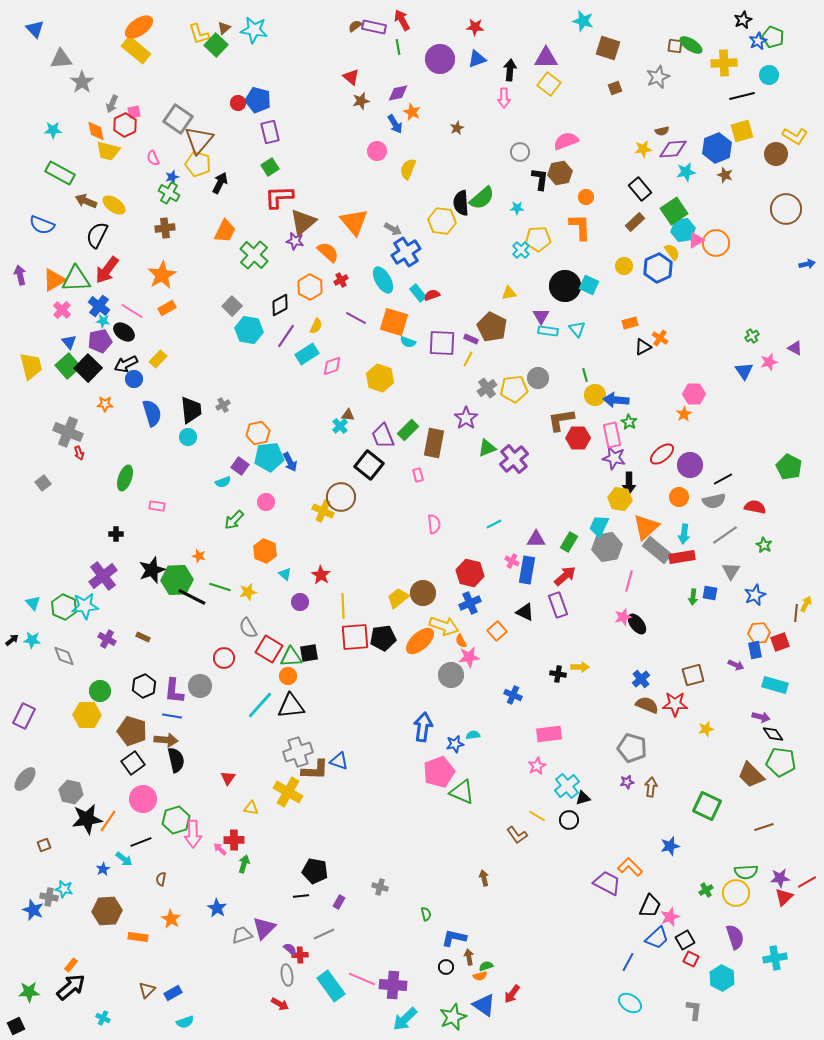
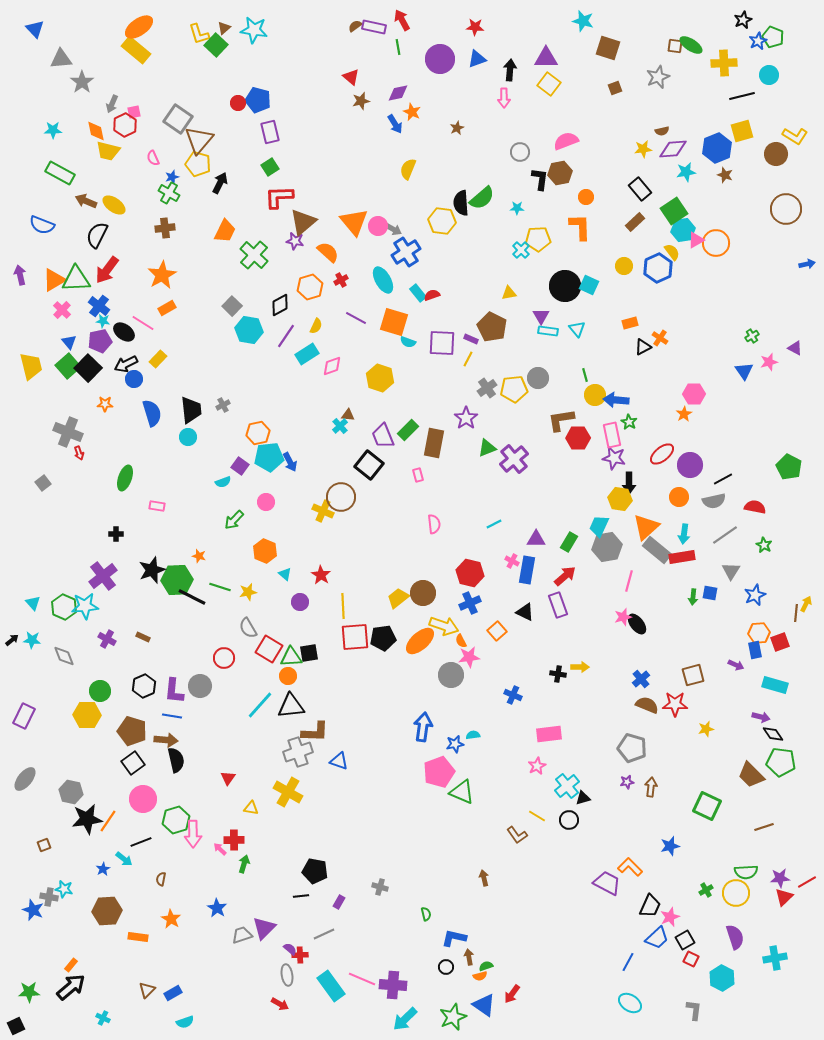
pink circle at (377, 151): moved 1 px right, 75 px down
orange hexagon at (310, 287): rotated 15 degrees clockwise
pink line at (132, 311): moved 11 px right, 12 px down
brown L-shape at (315, 770): moved 38 px up
